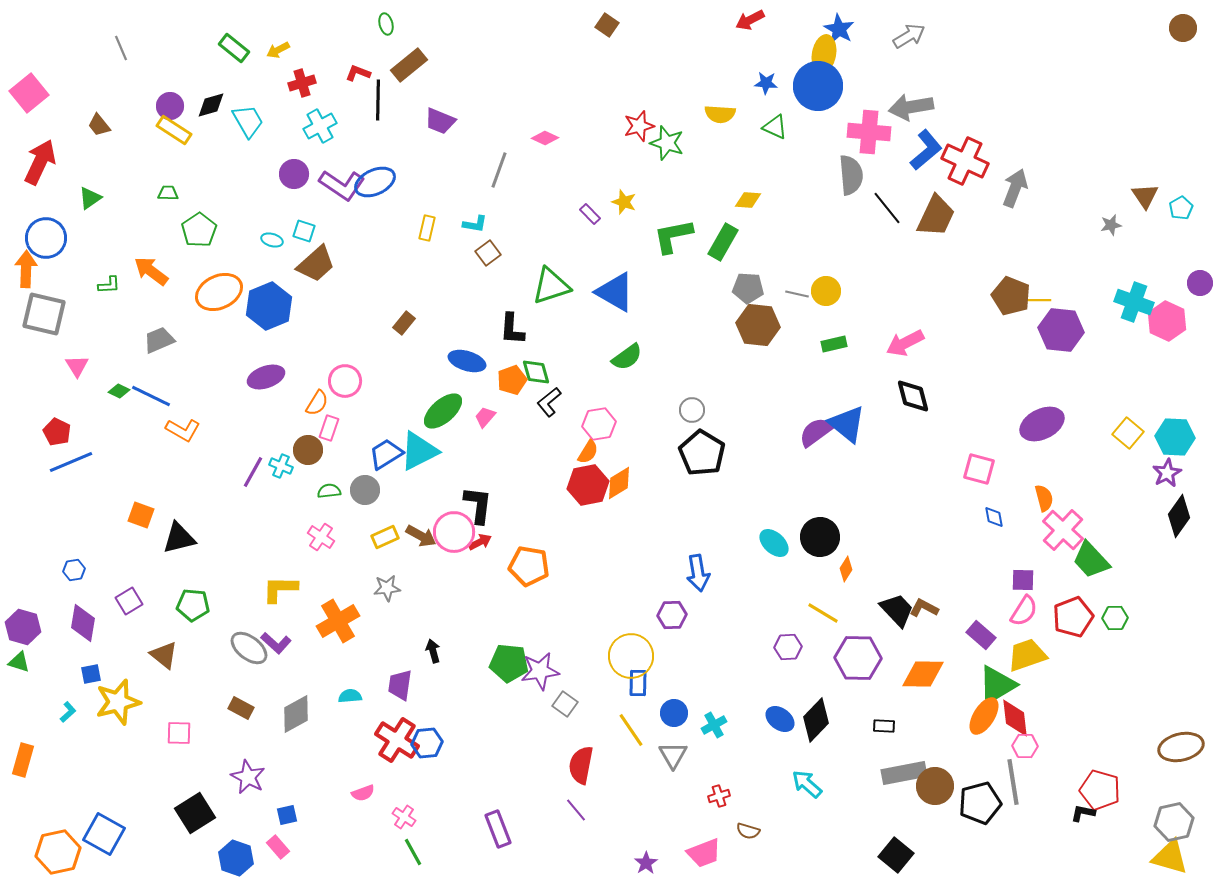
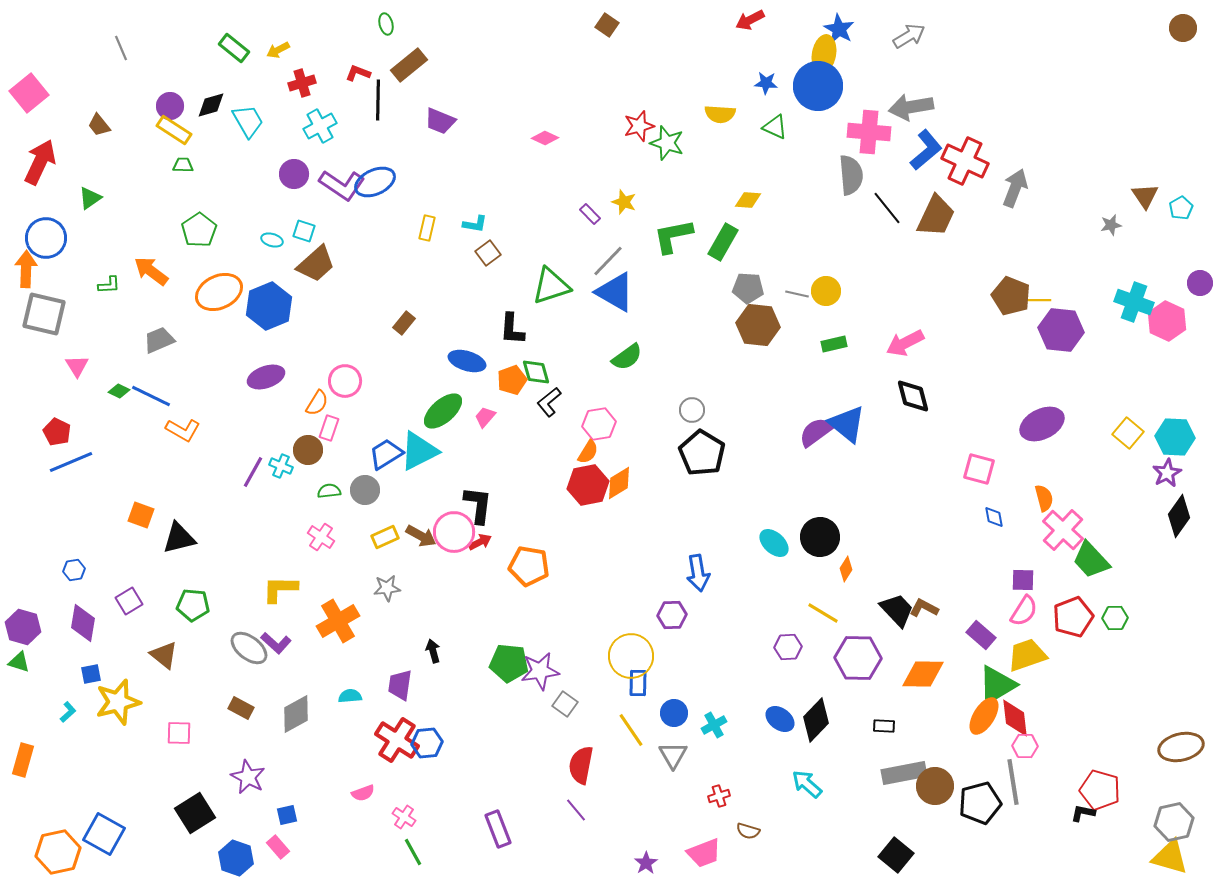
gray line at (499, 170): moved 109 px right, 91 px down; rotated 24 degrees clockwise
green trapezoid at (168, 193): moved 15 px right, 28 px up
